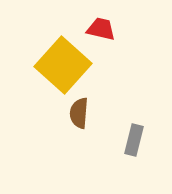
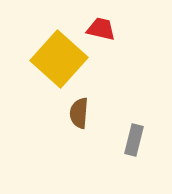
yellow square: moved 4 px left, 6 px up
